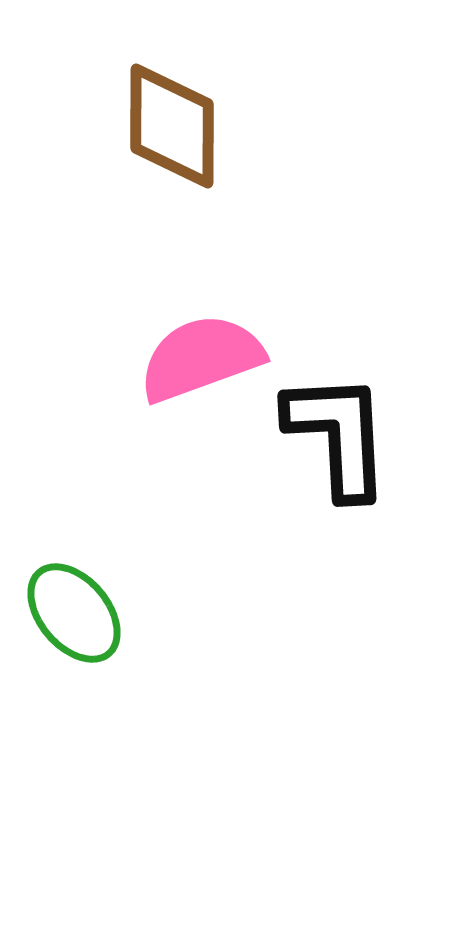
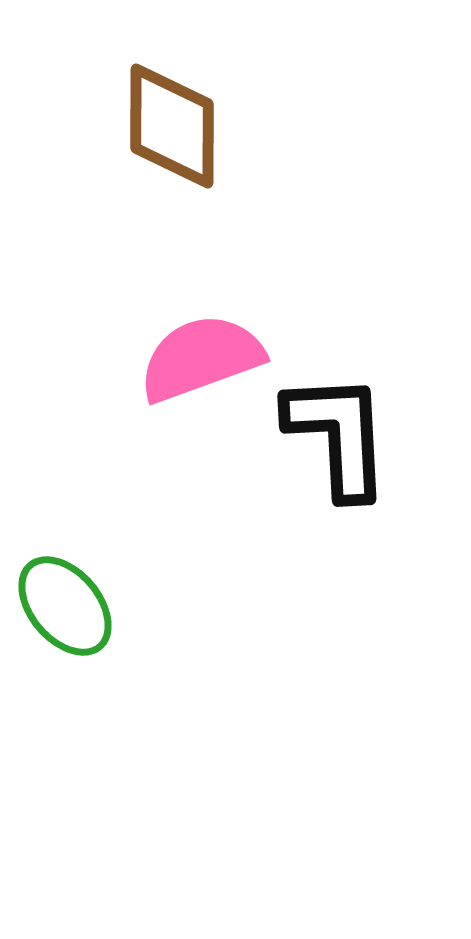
green ellipse: moved 9 px left, 7 px up
